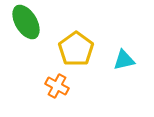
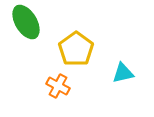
cyan triangle: moved 1 px left, 13 px down
orange cross: moved 1 px right
